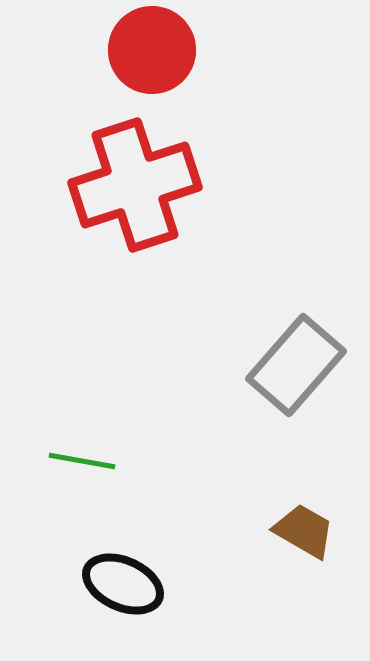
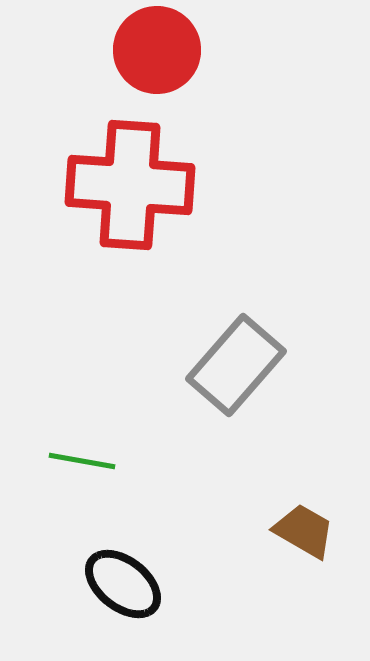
red circle: moved 5 px right
red cross: moved 5 px left; rotated 22 degrees clockwise
gray rectangle: moved 60 px left
black ellipse: rotated 14 degrees clockwise
